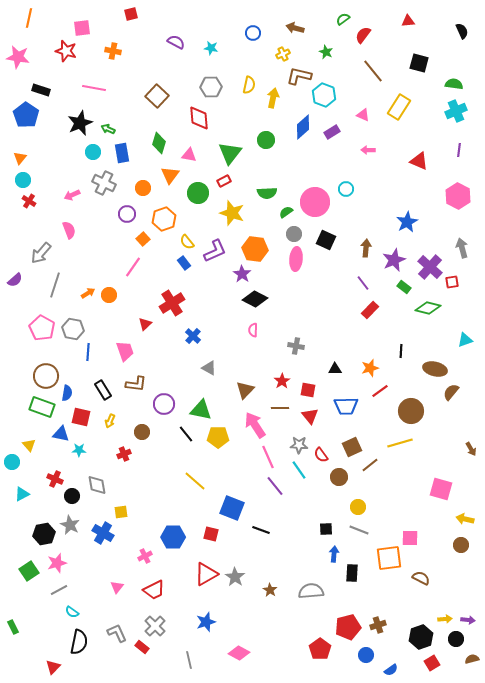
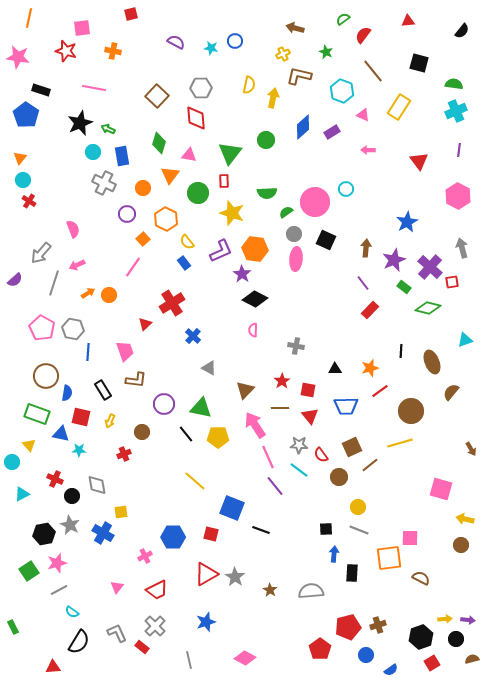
black semicircle at (462, 31): rotated 63 degrees clockwise
blue circle at (253, 33): moved 18 px left, 8 px down
gray hexagon at (211, 87): moved 10 px left, 1 px down
cyan hexagon at (324, 95): moved 18 px right, 4 px up
red diamond at (199, 118): moved 3 px left
blue rectangle at (122, 153): moved 3 px down
red triangle at (419, 161): rotated 30 degrees clockwise
red rectangle at (224, 181): rotated 64 degrees counterclockwise
pink arrow at (72, 195): moved 5 px right, 70 px down
orange hexagon at (164, 219): moved 2 px right; rotated 15 degrees counterclockwise
pink semicircle at (69, 230): moved 4 px right, 1 px up
purple L-shape at (215, 251): moved 6 px right
gray line at (55, 285): moved 1 px left, 2 px up
brown ellipse at (435, 369): moved 3 px left, 7 px up; rotated 55 degrees clockwise
brown L-shape at (136, 384): moved 4 px up
green rectangle at (42, 407): moved 5 px left, 7 px down
green triangle at (201, 410): moved 2 px up
cyan line at (299, 470): rotated 18 degrees counterclockwise
red trapezoid at (154, 590): moved 3 px right
black semicircle at (79, 642): rotated 20 degrees clockwise
pink diamond at (239, 653): moved 6 px right, 5 px down
red triangle at (53, 667): rotated 42 degrees clockwise
